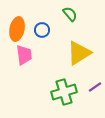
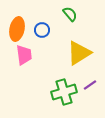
purple line: moved 5 px left, 2 px up
